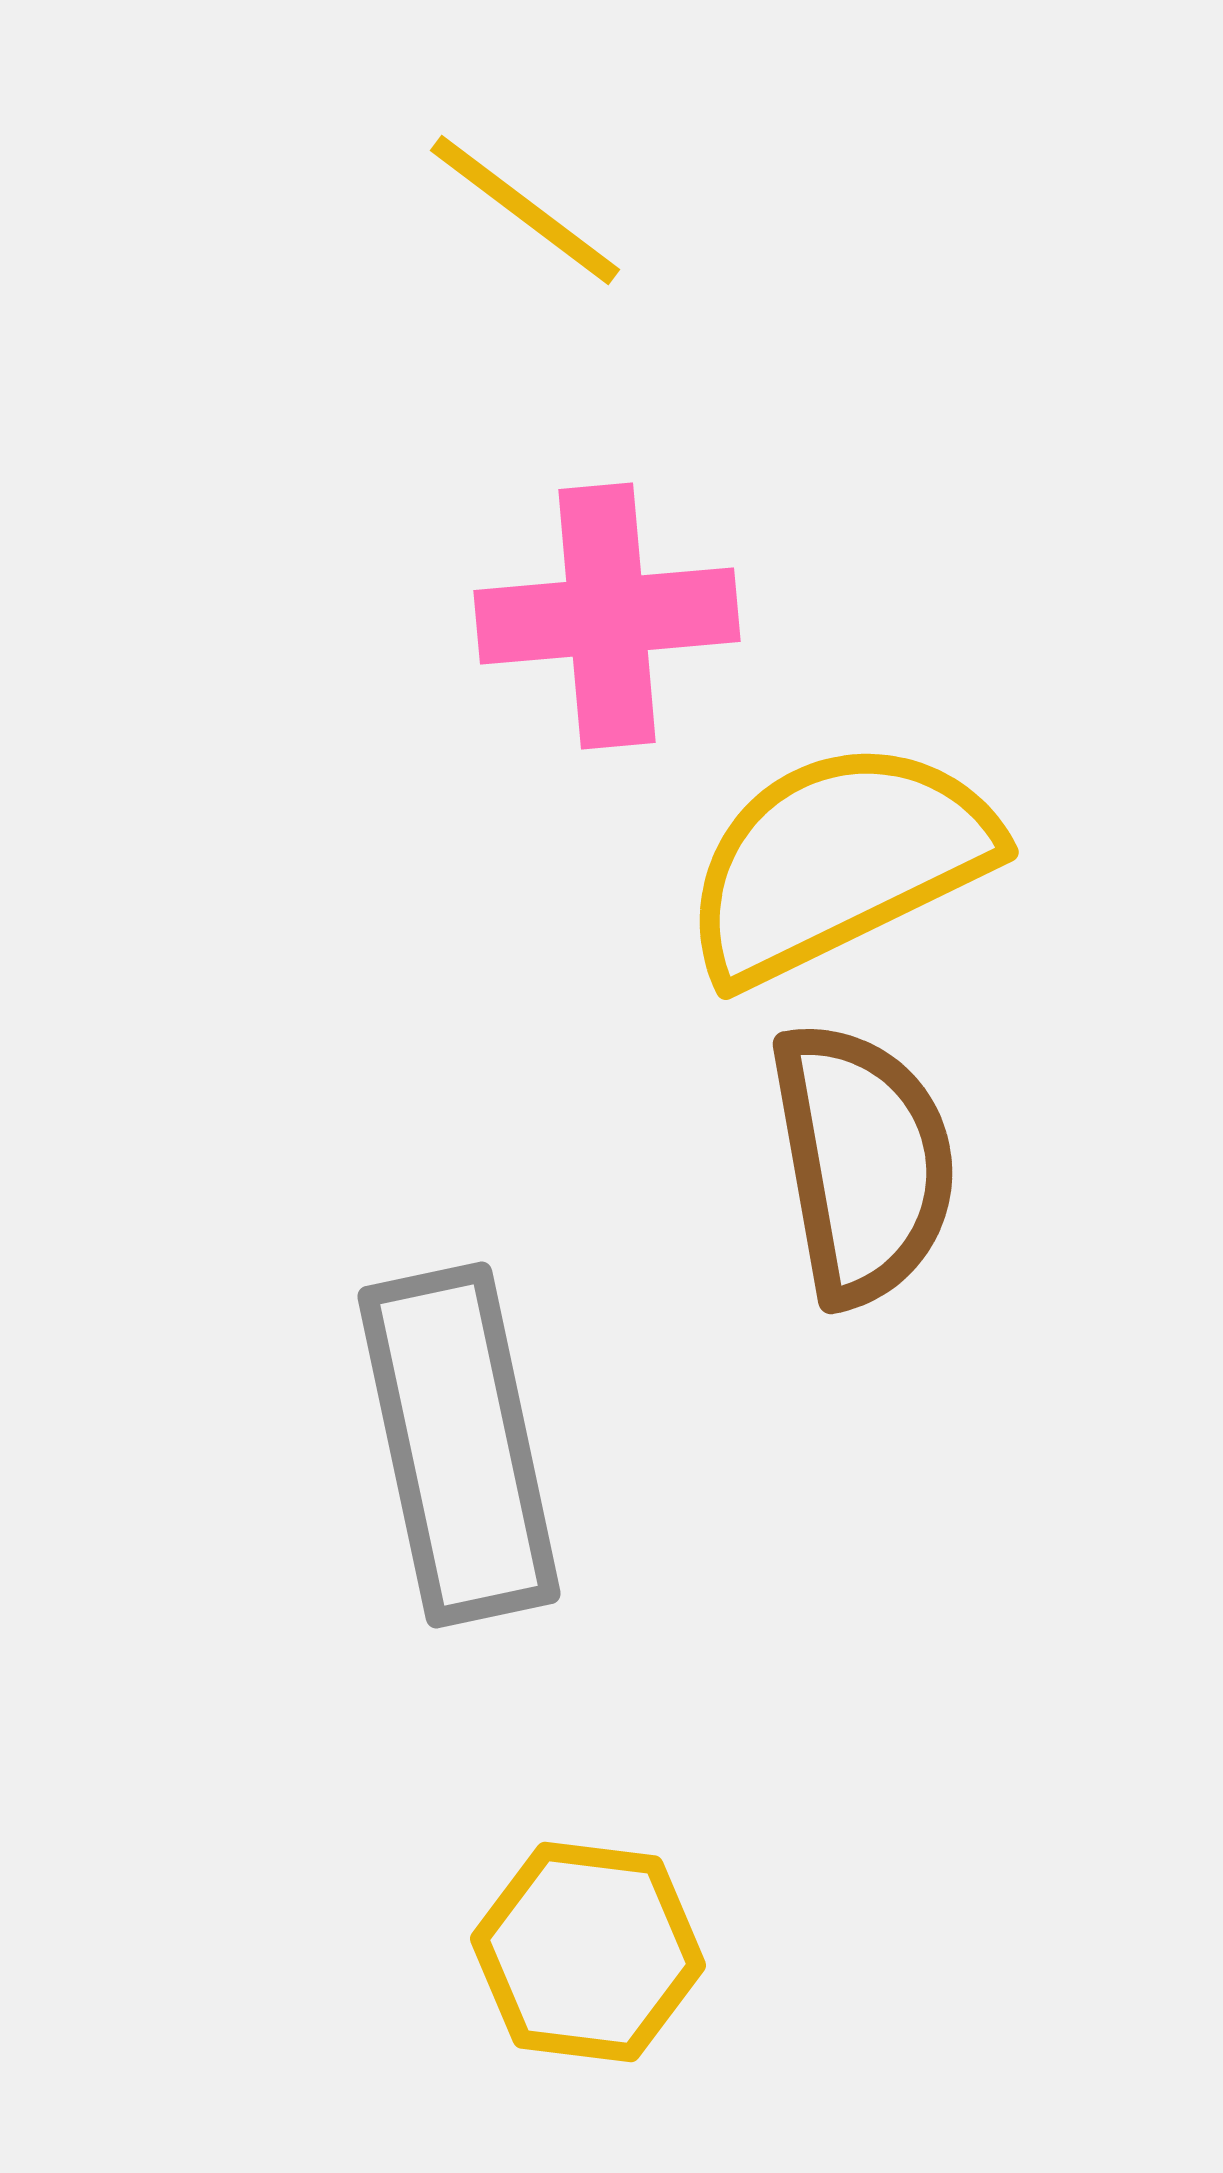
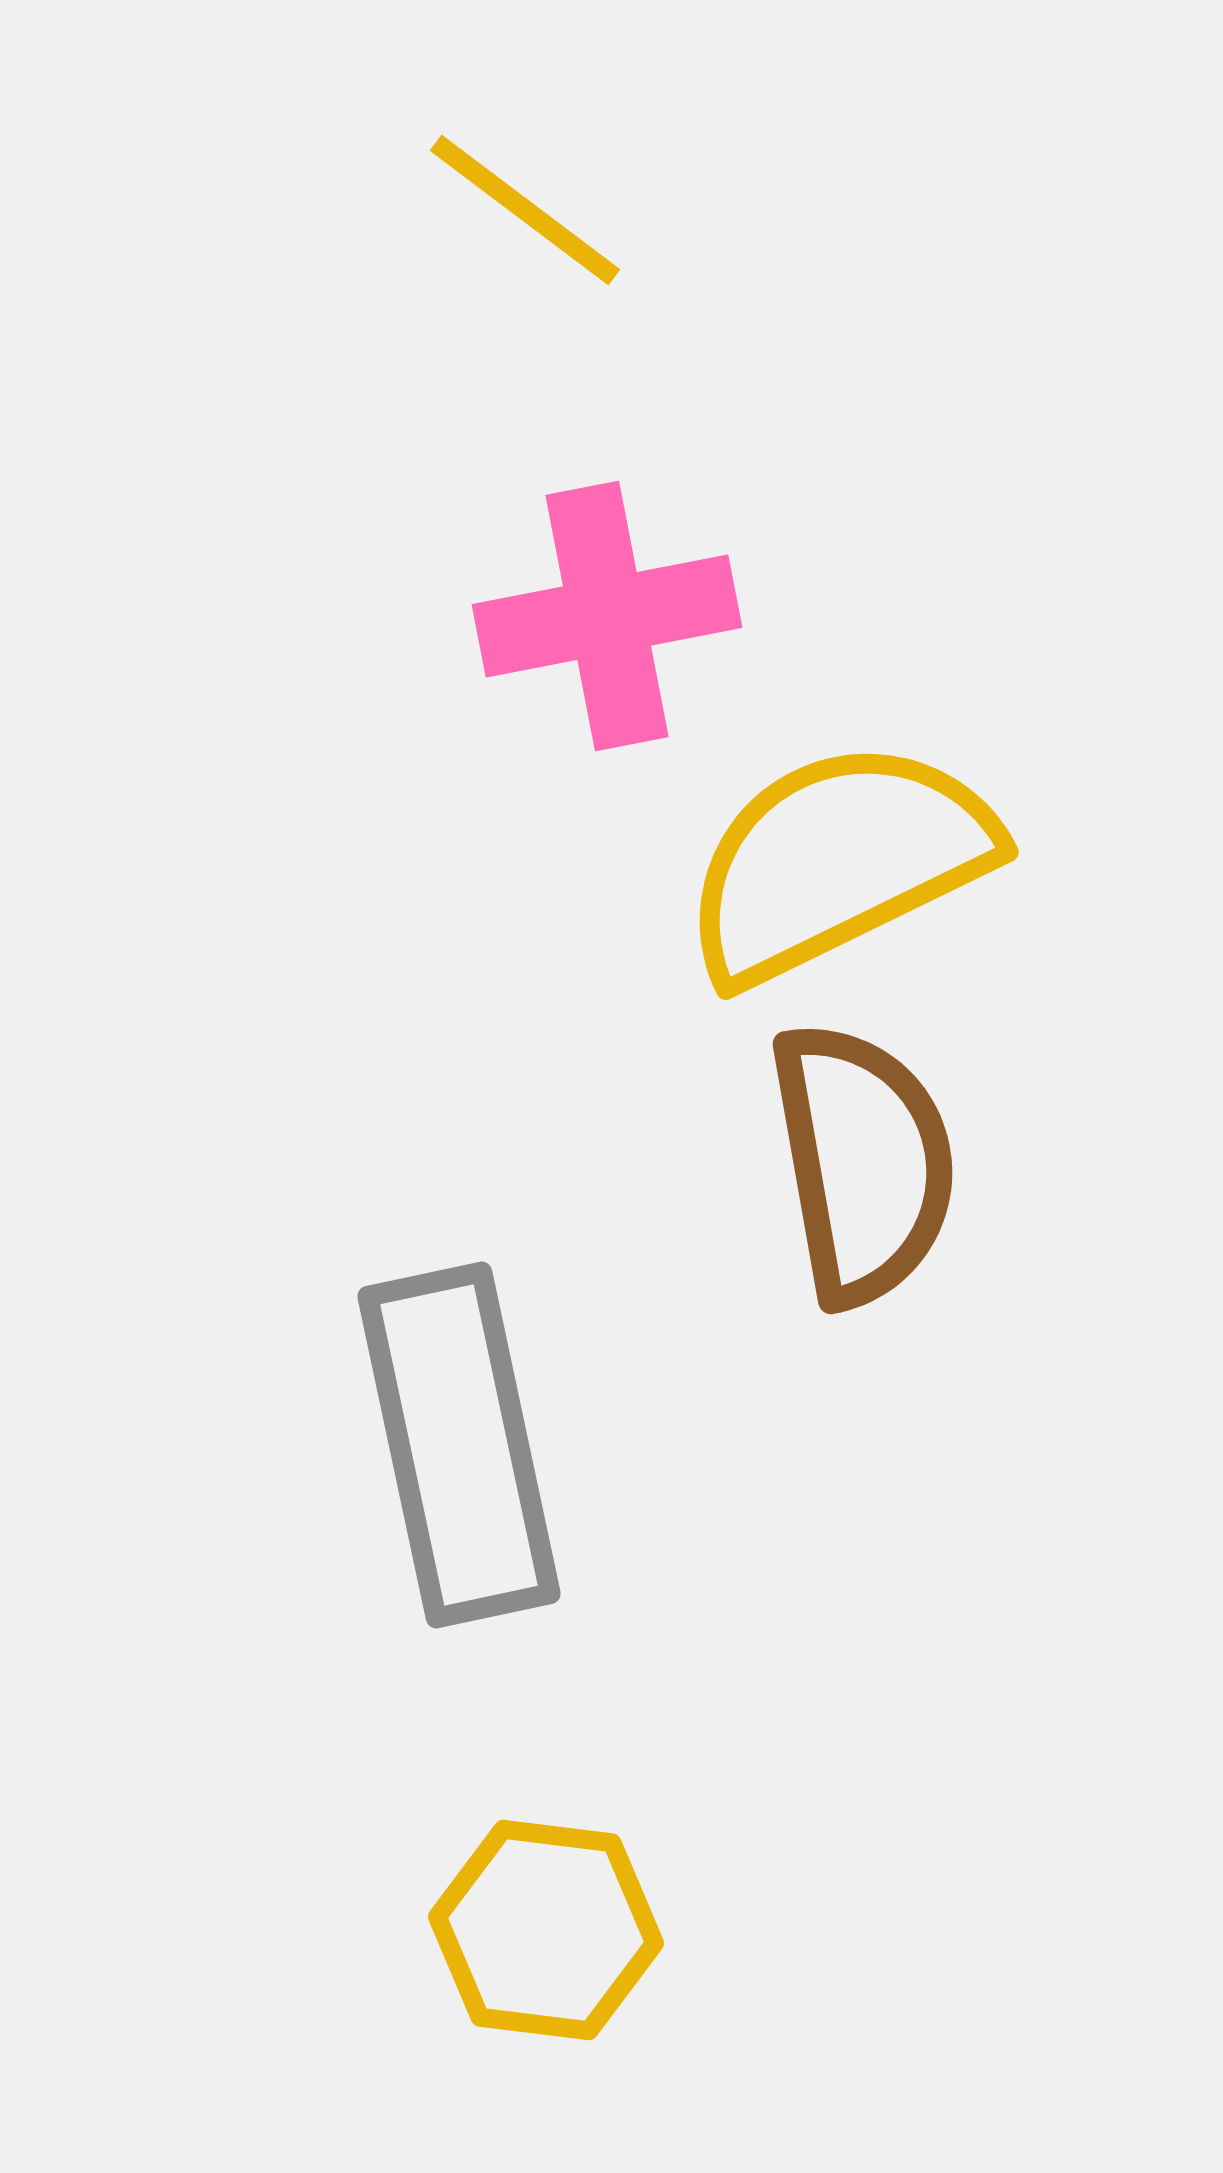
pink cross: rotated 6 degrees counterclockwise
yellow hexagon: moved 42 px left, 22 px up
